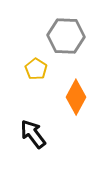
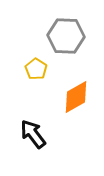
orange diamond: rotated 32 degrees clockwise
